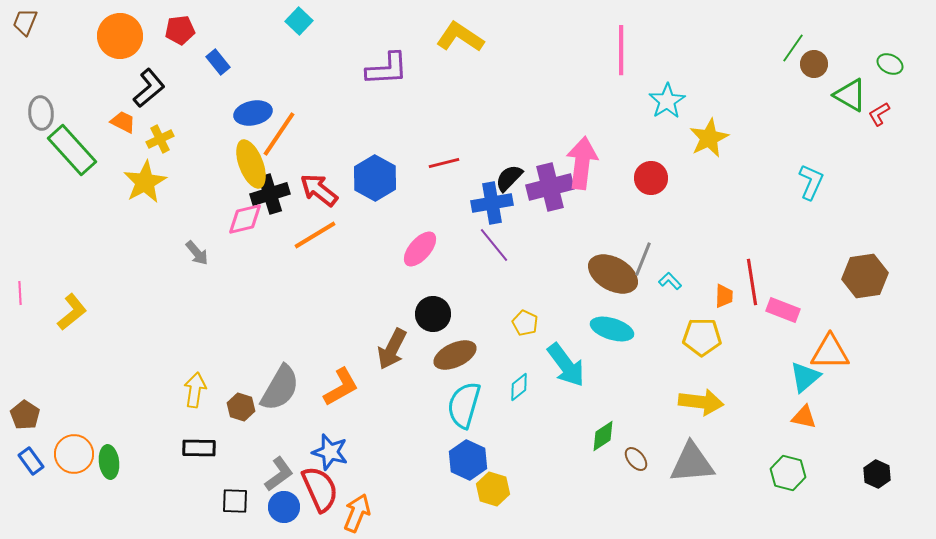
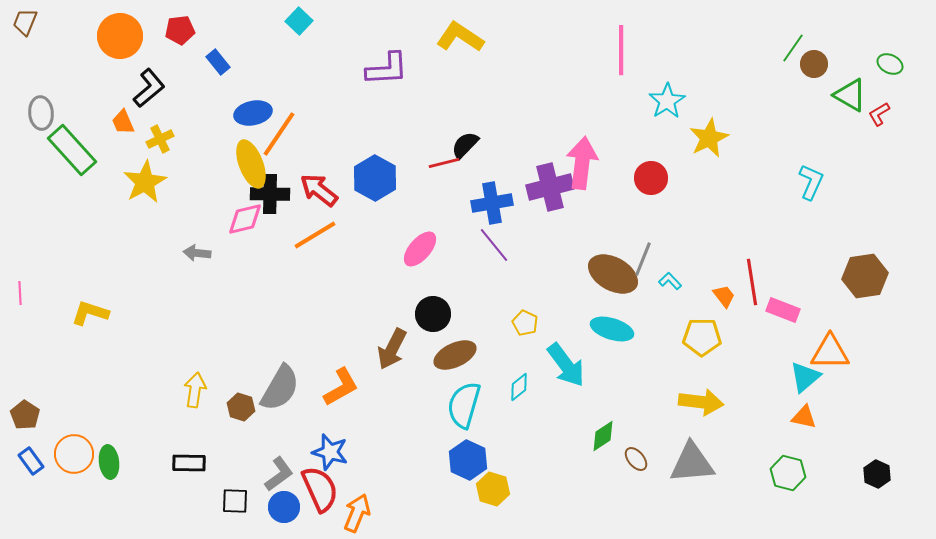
orange trapezoid at (123, 122): rotated 140 degrees counterclockwise
black semicircle at (509, 178): moved 44 px left, 33 px up
black cross at (270, 194): rotated 18 degrees clockwise
gray arrow at (197, 253): rotated 136 degrees clockwise
orange trapezoid at (724, 296): rotated 40 degrees counterclockwise
yellow L-shape at (72, 312): moved 18 px right, 1 px down; rotated 123 degrees counterclockwise
black rectangle at (199, 448): moved 10 px left, 15 px down
